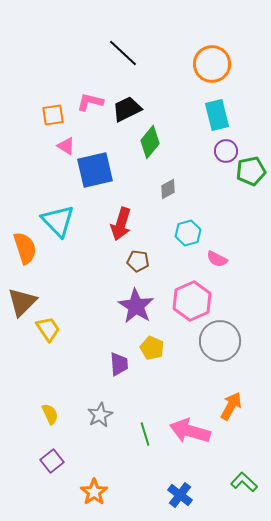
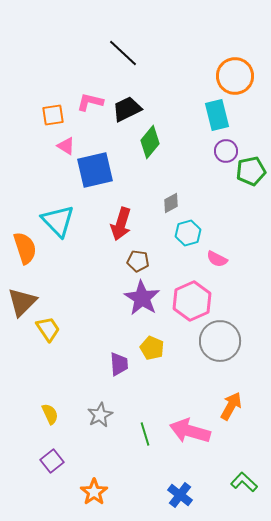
orange circle: moved 23 px right, 12 px down
gray diamond: moved 3 px right, 14 px down
purple star: moved 6 px right, 8 px up
